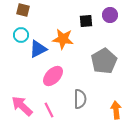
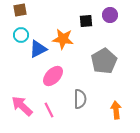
brown square: moved 3 px left; rotated 24 degrees counterclockwise
